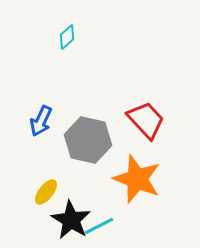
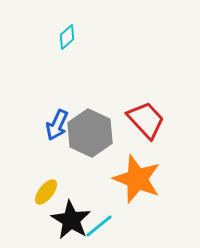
blue arrow: moved 16 px right, 4 px down
gray hexagon: moved 2 px right, 7 px up; rotated 12 degrees clockwise
cyan line: rotated 12 degrees counterclockwise
